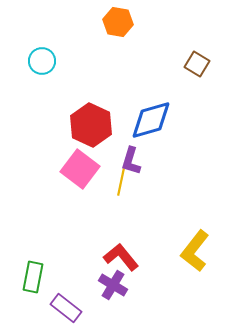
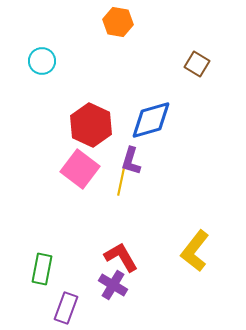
red L-shape: rotated 9 degrees clockwise
green rectangle: moved 9 px right, 8 px up
purple rectangle: rotated 72 degrees clockwise
